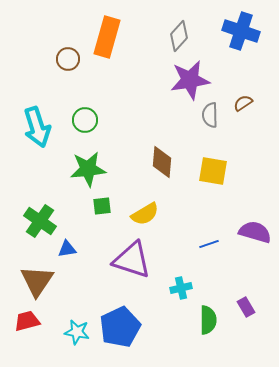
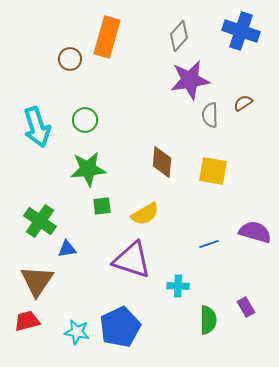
brown circle: moved 2 px right
cyan cross: moved 3 px left, 2 px up; rotated 15 degrees clockwise
